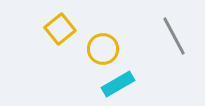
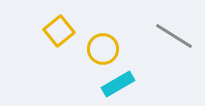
yellow square: moved 1 px left, 2 px down
gray line: rotated 30 degrees counterclockwise
